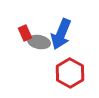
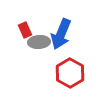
red rectangle: moved 3 px up
gray ellipse: rotated 15 degrees counterclockwise
